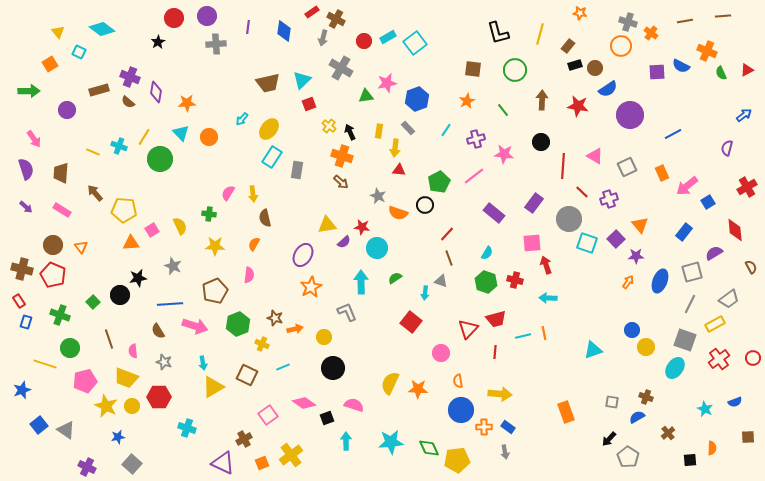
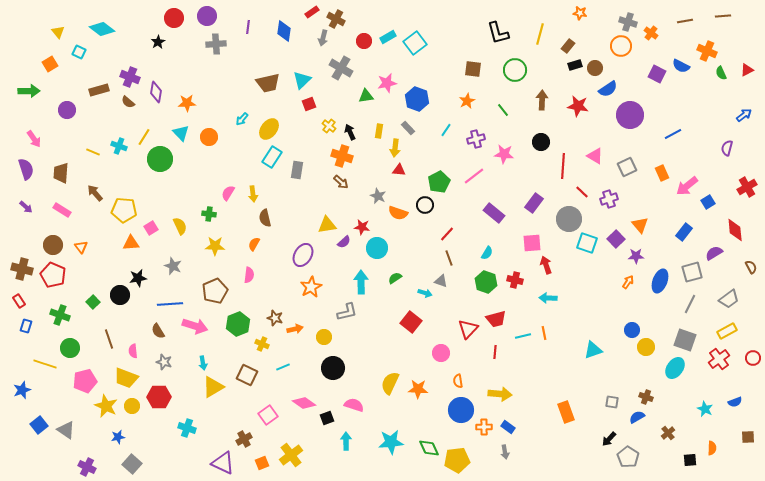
purple square at (657, 72): moved 2 px down; rotated 30 degrees clockwise
blue hexagon at (417, 99): rotated 20 degrees counterclockwise
pink square at (152, 230): moved 1 px left, 2 px up
cyan arrow at (425, 293): rotated 80 degrees counterclockwise
gray L-shape at (347, 312): rotated 100 degrees clockwise
blue rectangle at (26, 322): moved 4 px down
yellow rectangle at (715, 324): moved 12 px right, 7 px down
